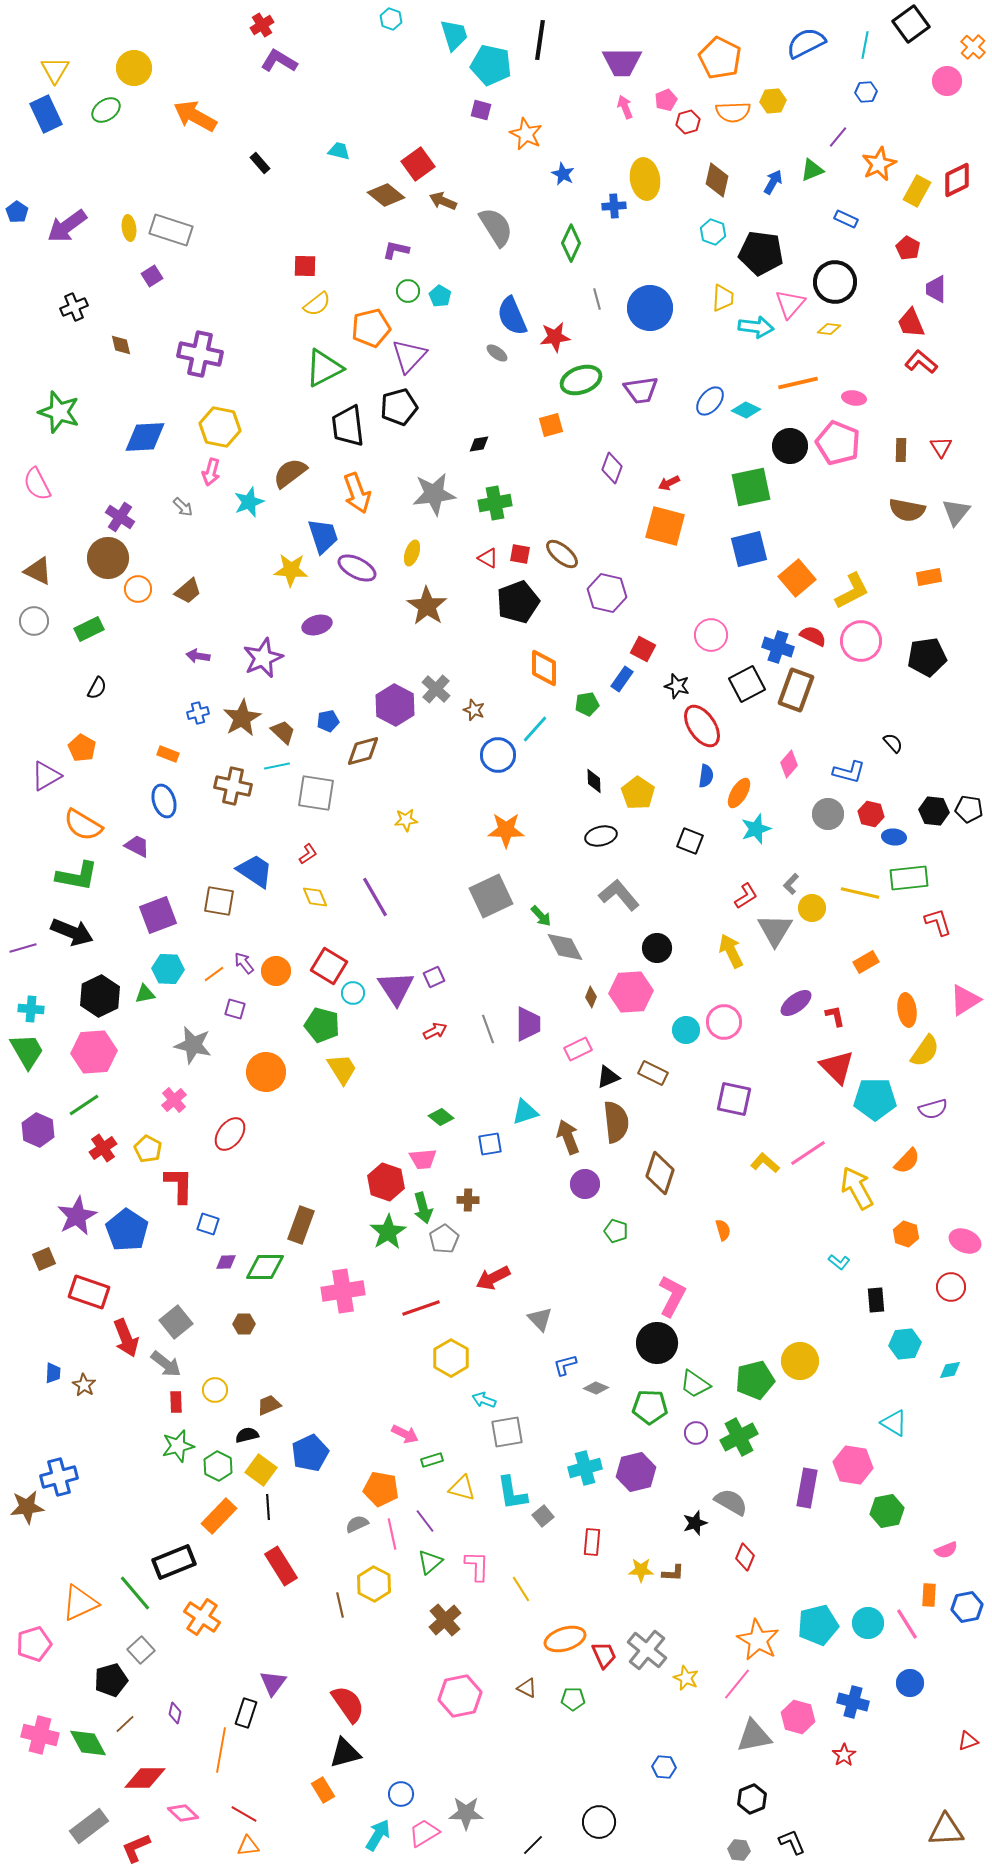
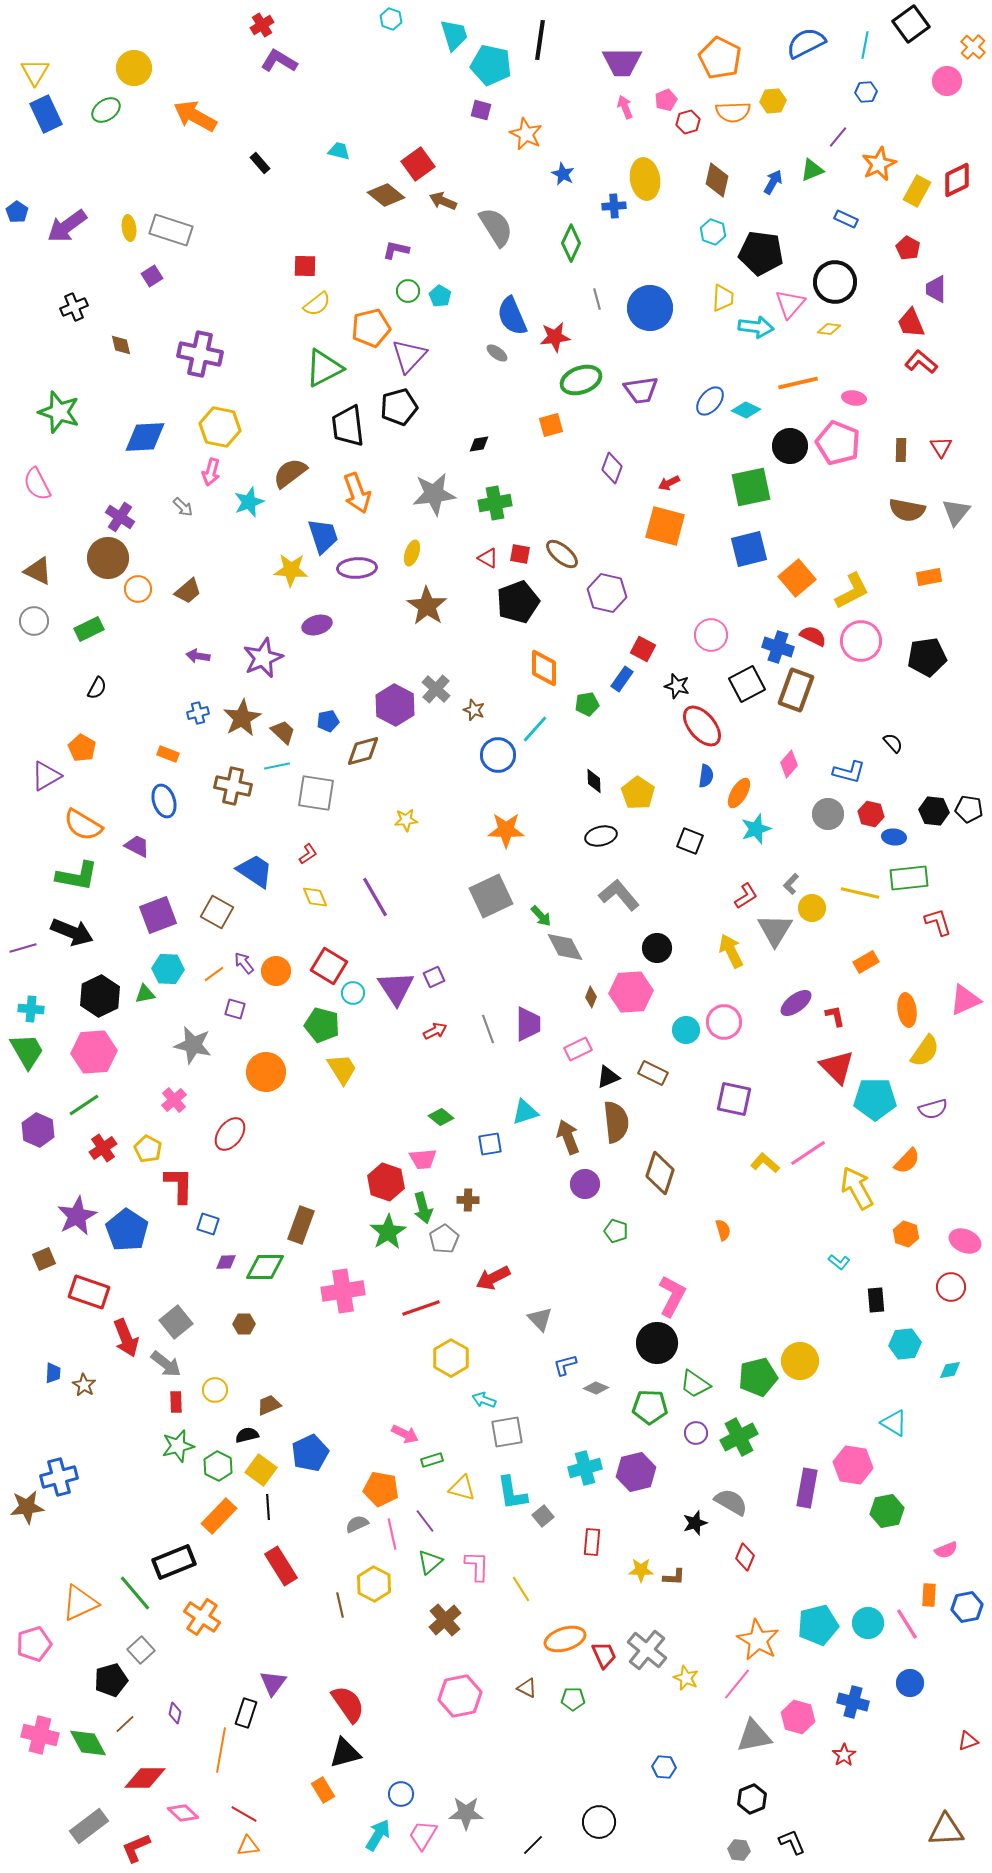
yellow triangle at (55, 70): moved 20 px left, 2 px down
purple ellipse at (357, 568): rotated 30 degrees counterclockwise
red ellipse at (702, 726): rotated 6 degrees counterclockwise
brown square at (219, 901): moved 2 px left, 11 px down; rotated 20 degrees clockwise
pink triangle at (965, 1000): rotated 8 degrees clockwise
green pentagon at (755, 1380): moved 3 px right, 3 px up
brown L-shape at (673, 1573): moved 1 px right, 4 px down
pink trapezoid at (424, 1833): moved 1 px left, 2 px down; rotated 28 degrees counterclockwise
